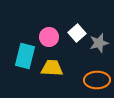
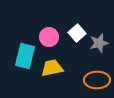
yellow trapezoid: rotated 15 degrees counterclockwise
